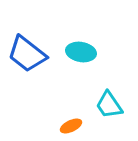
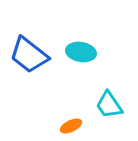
blue trapezoid: moved 2 px right, 1 px down
